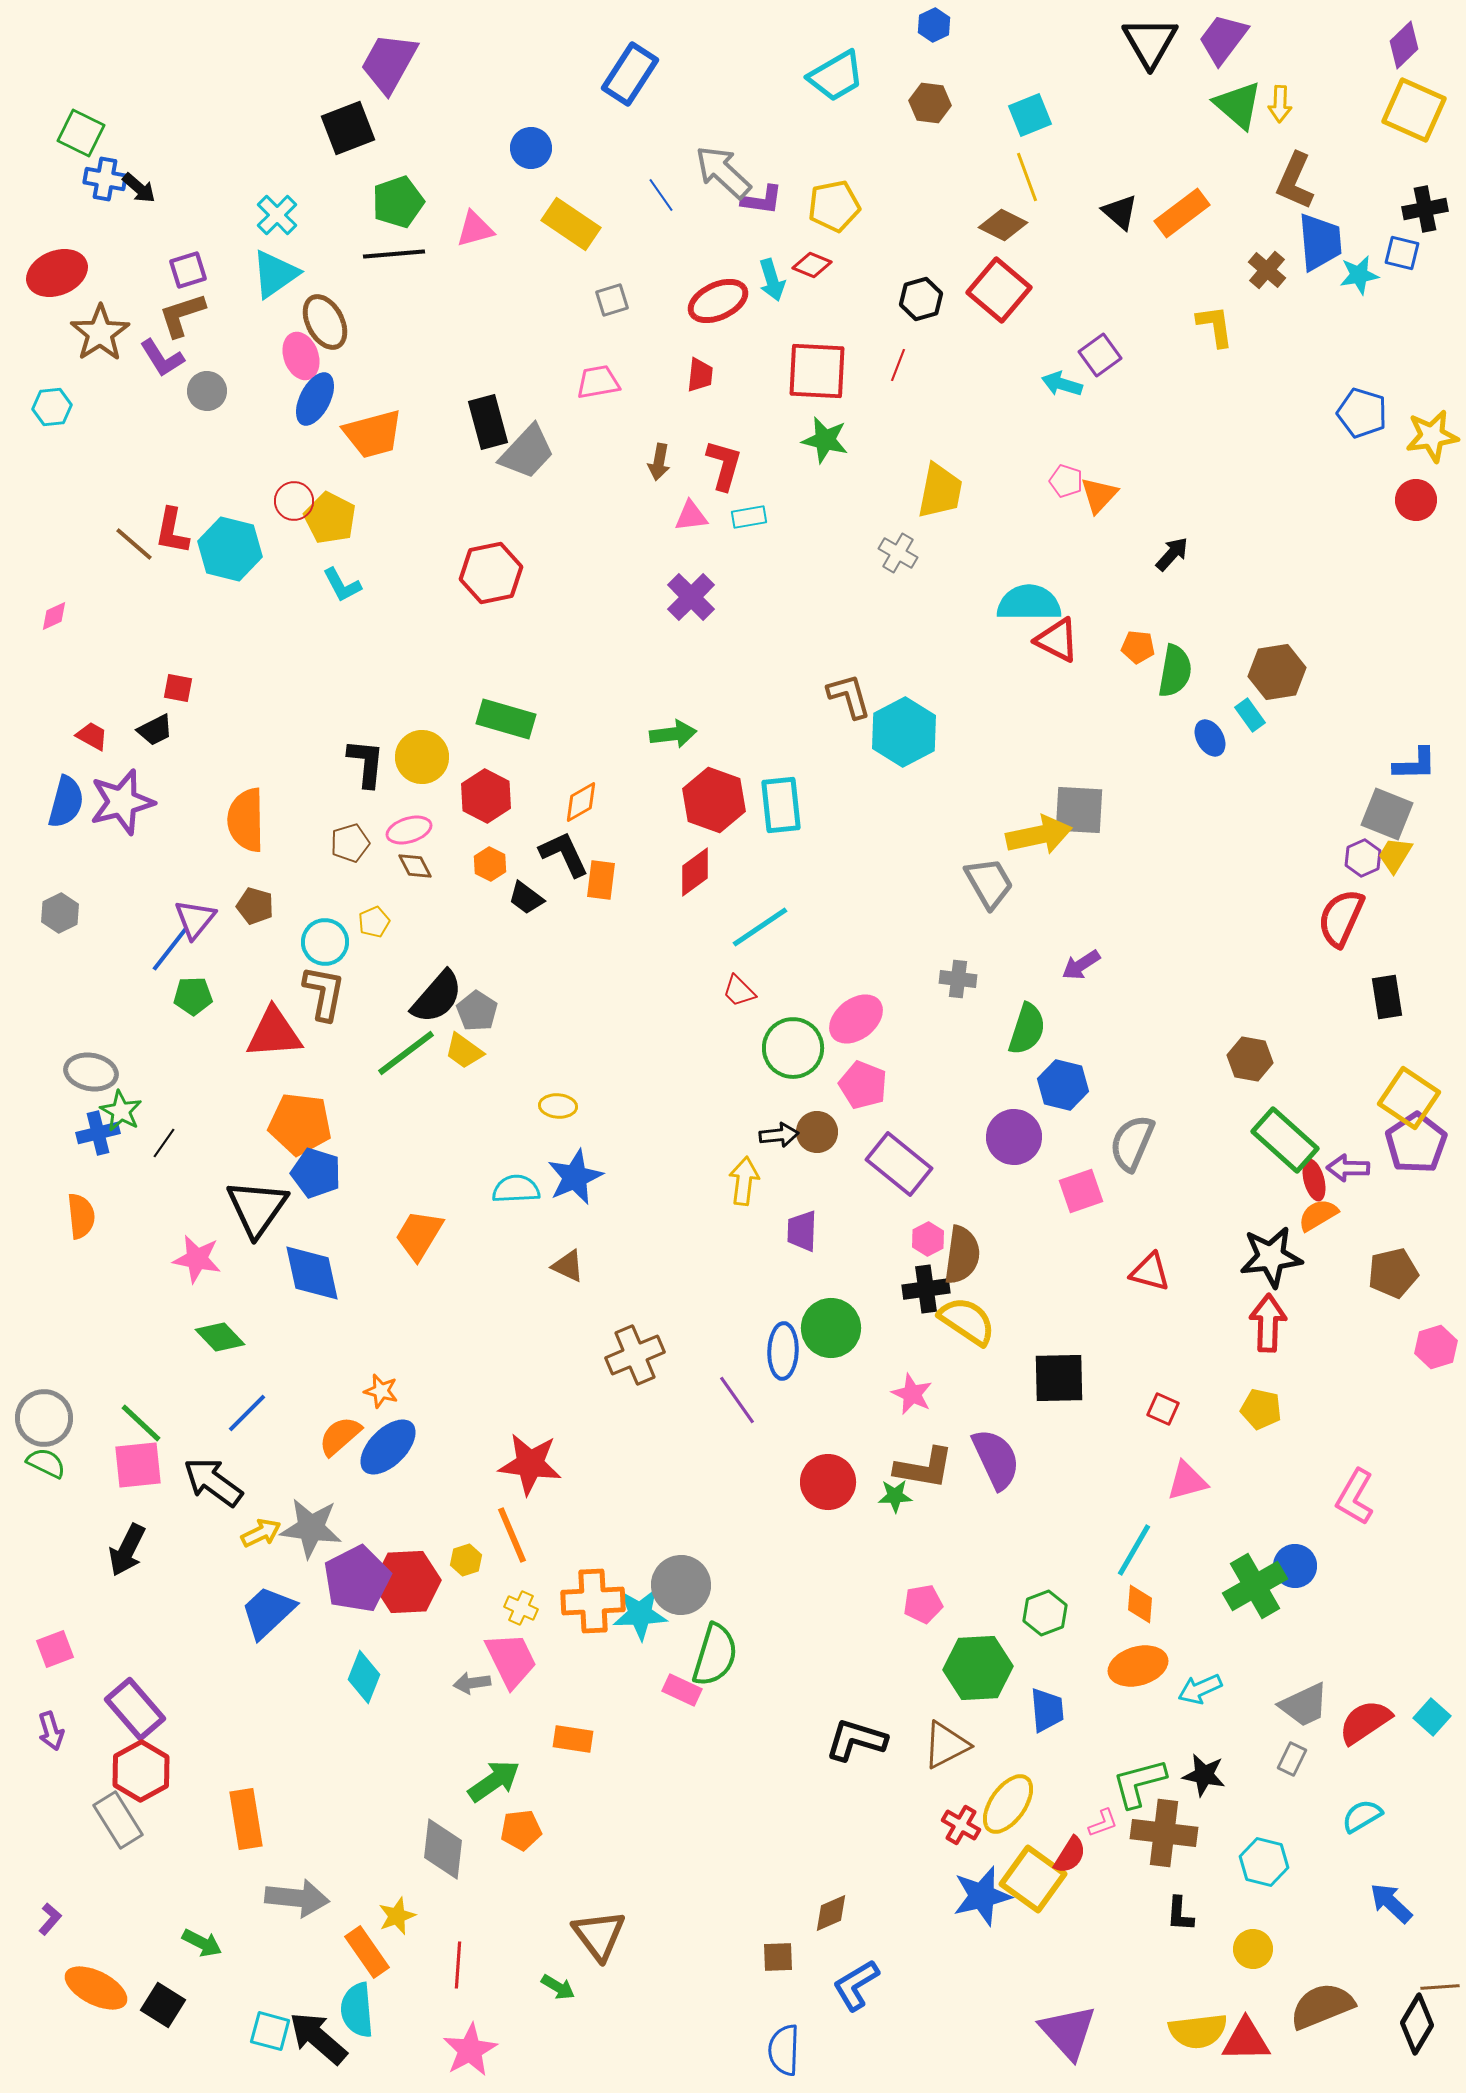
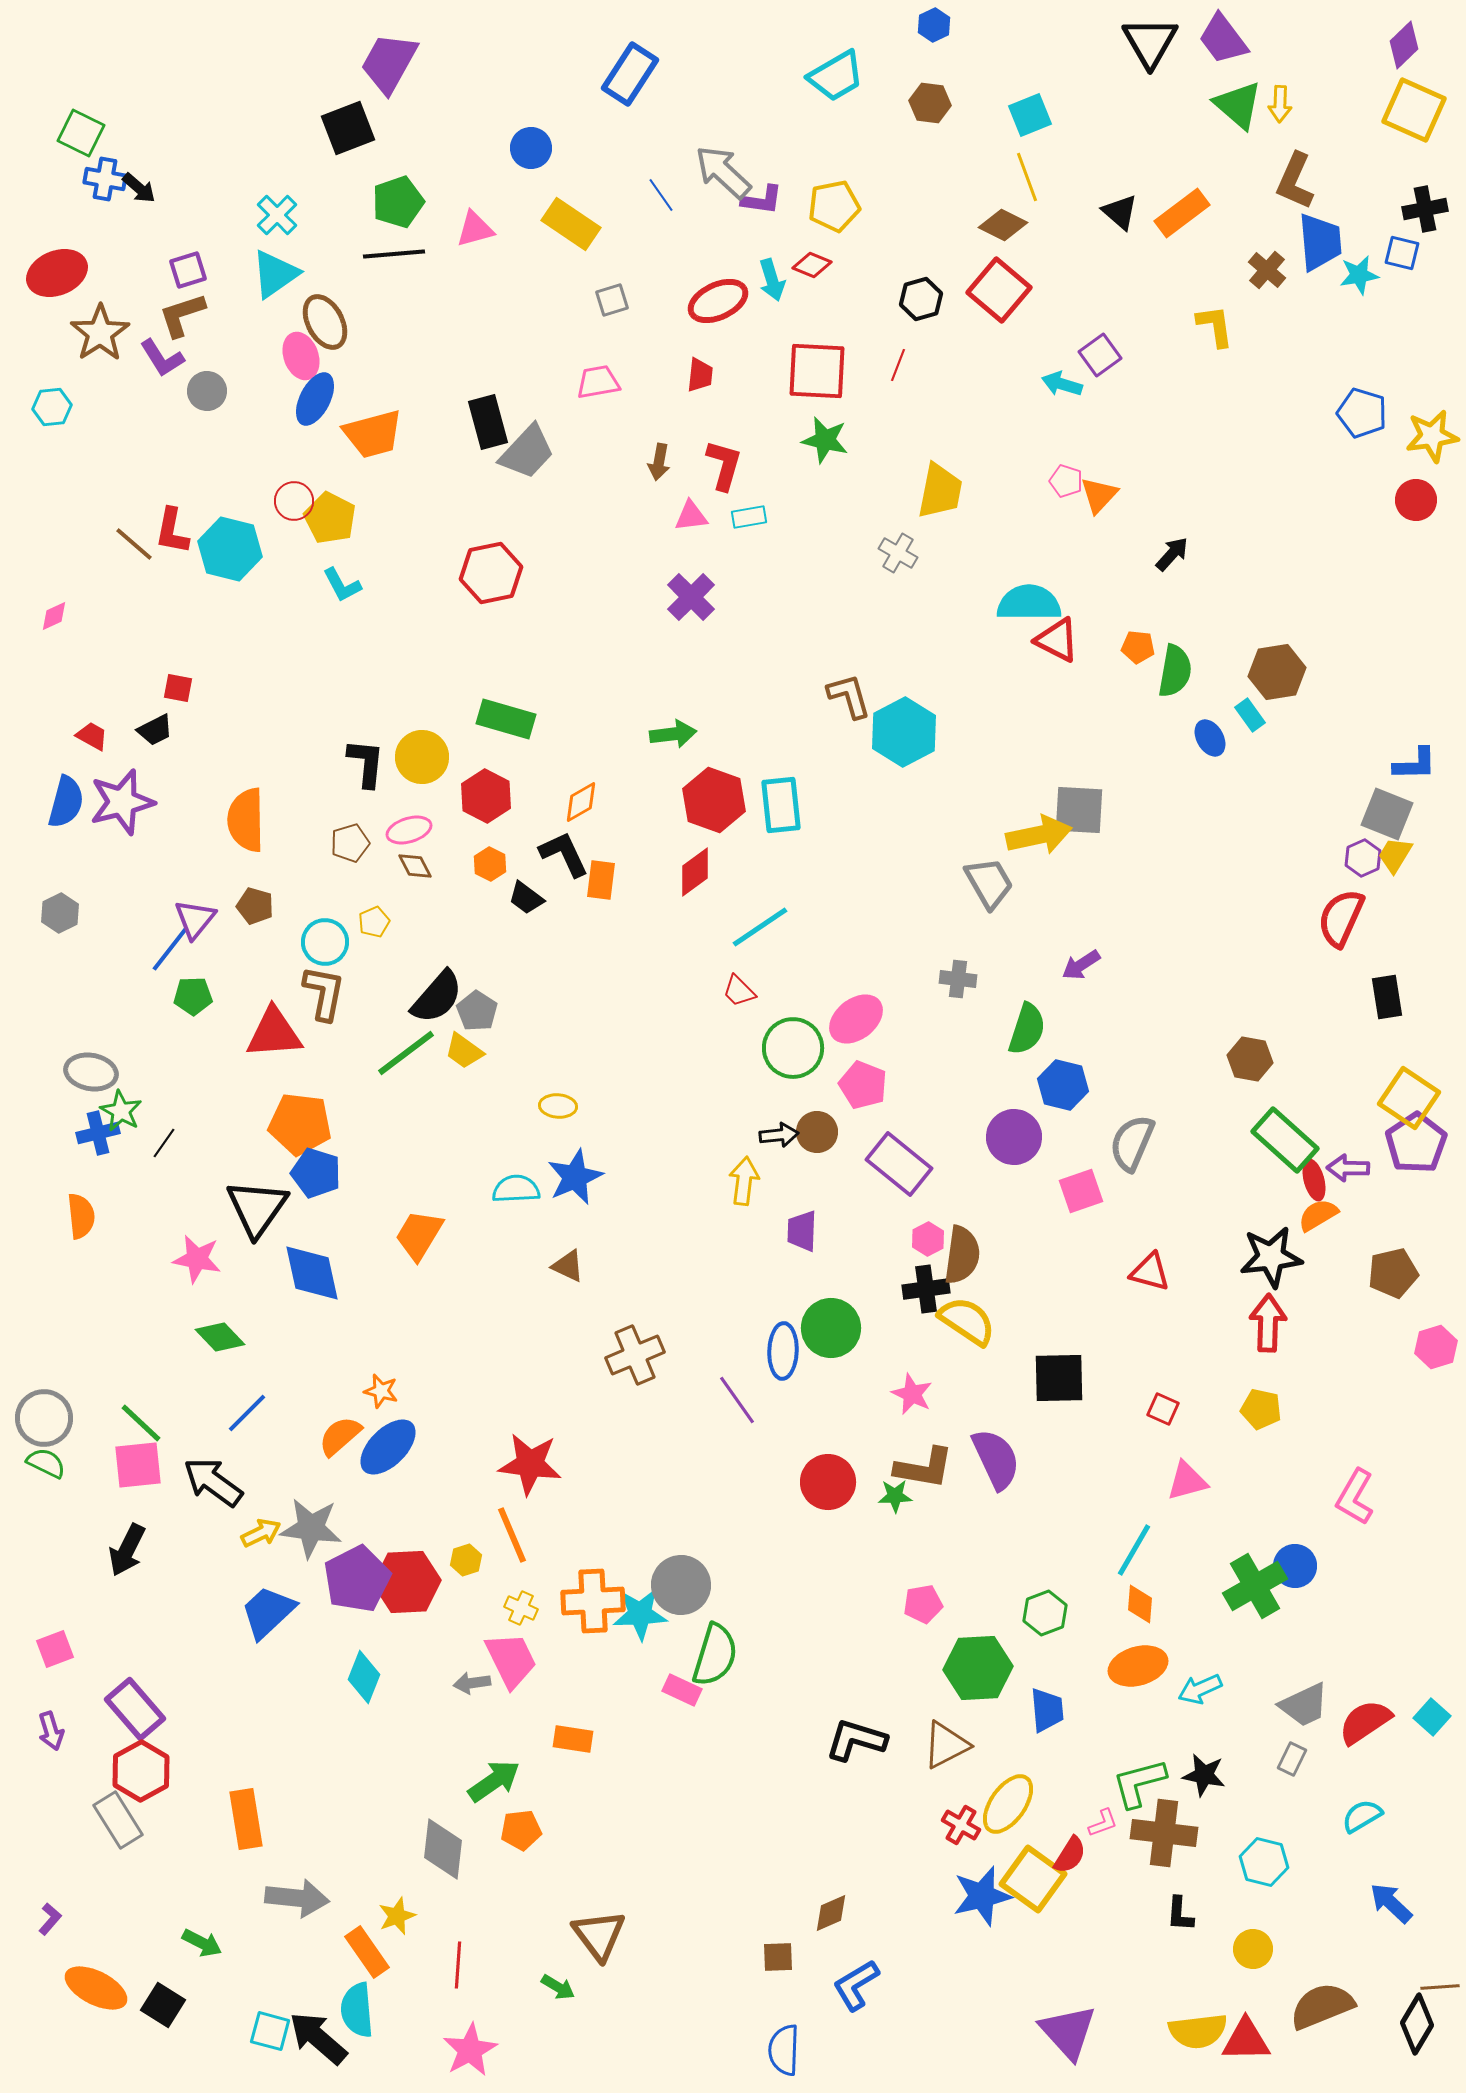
purple trapezoid at (1223, 39): rotated 74 degrees counterclockwise
